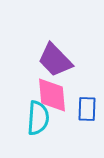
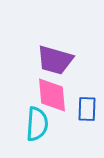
purple trapezoid: rotated 30 degrees counterclockwise
cyan semicircle: moved 1 px left, 6 px down
